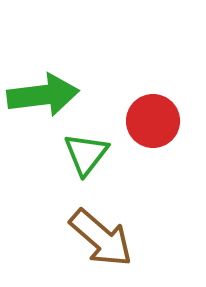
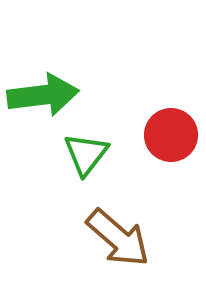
red circle: moved 18 px right, 14 px down
brown arrow: moved 17 px right
